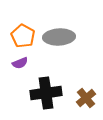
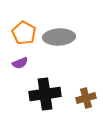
orange pentagon: moved 1 px right, 3 px up
black cross: moved 1 px left, 1 px down
brown cross: rotated 24 degrees clockwise
